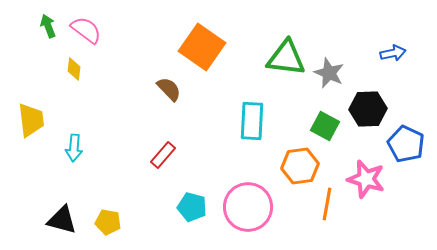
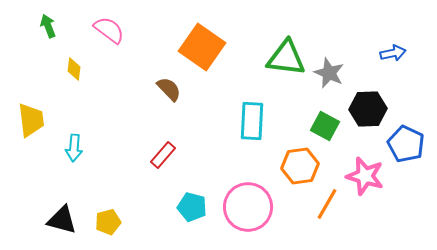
pink semicircle: moved 23 px right
pink star: moved 1 px left, 3 px up
orange line: rotated 20 degrees clockwise
yellow pentagon: rotated 25 degrees counterclockwise
